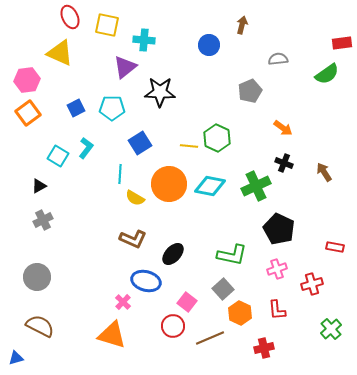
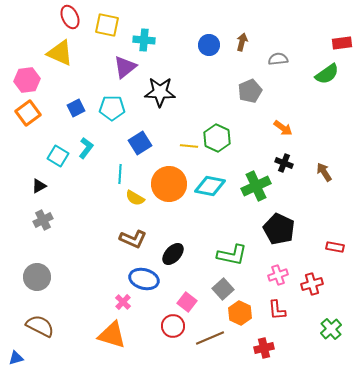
brown arrow at (242, 25): moved 17 px down
pink cross at (277, 269): moved 1 px right, 6 px down
blue ellipse at (146, 281): moved 2 px left, 2 px up
